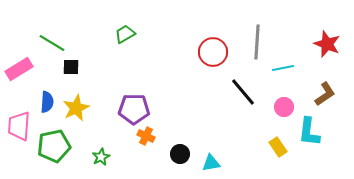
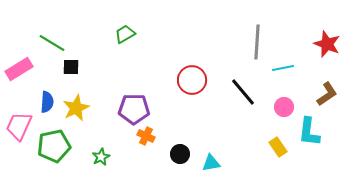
red circle: moved 21 px left, 28 px down
brown L-shape: moved 2 px right
pink trapezoid: rotated 20 degrees clockwise
